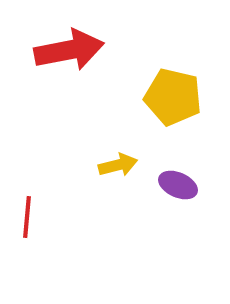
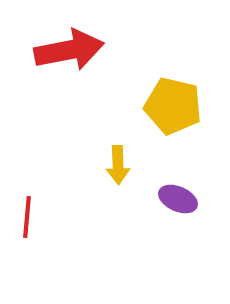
yellow pentagon: moved 9 px down
yellow arrow: rotated 102 degrees clockwise
purple ellipse: moved 14 px down
